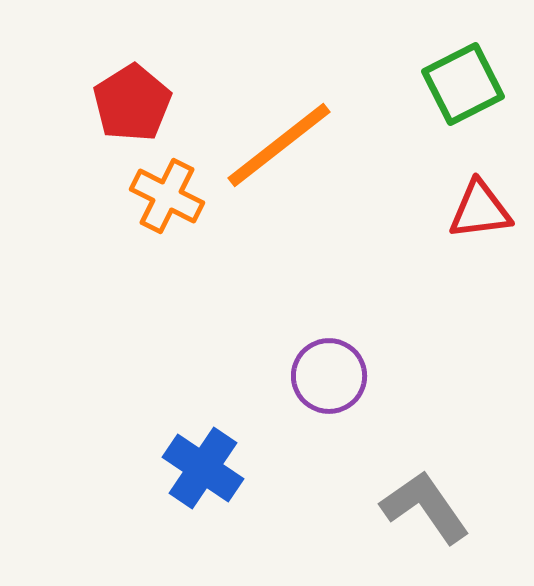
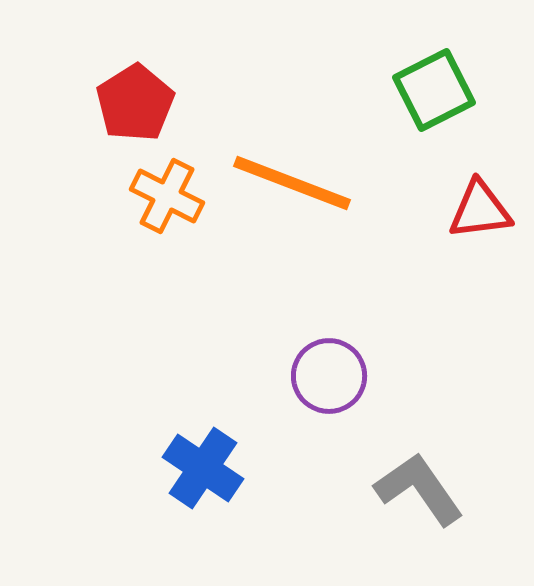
green square: moved 29 px left, 6 px down
red pentagon: moved 3 px right
orange line: moved 13 px right, 38 px down; rotated 59 degrees clockwise
gray L-shape: moved 6 px left, 18 px up
